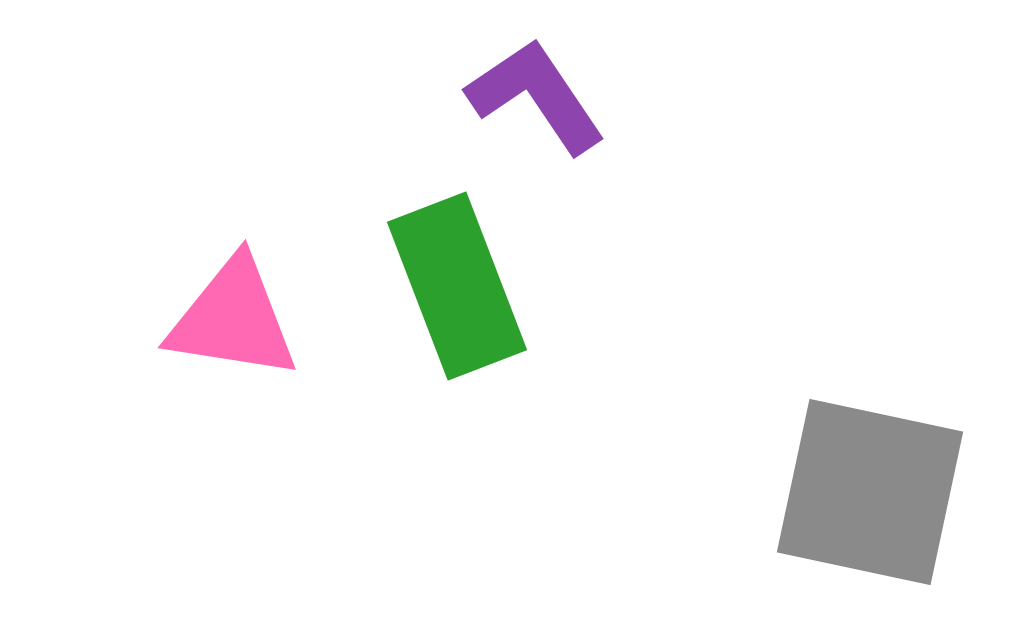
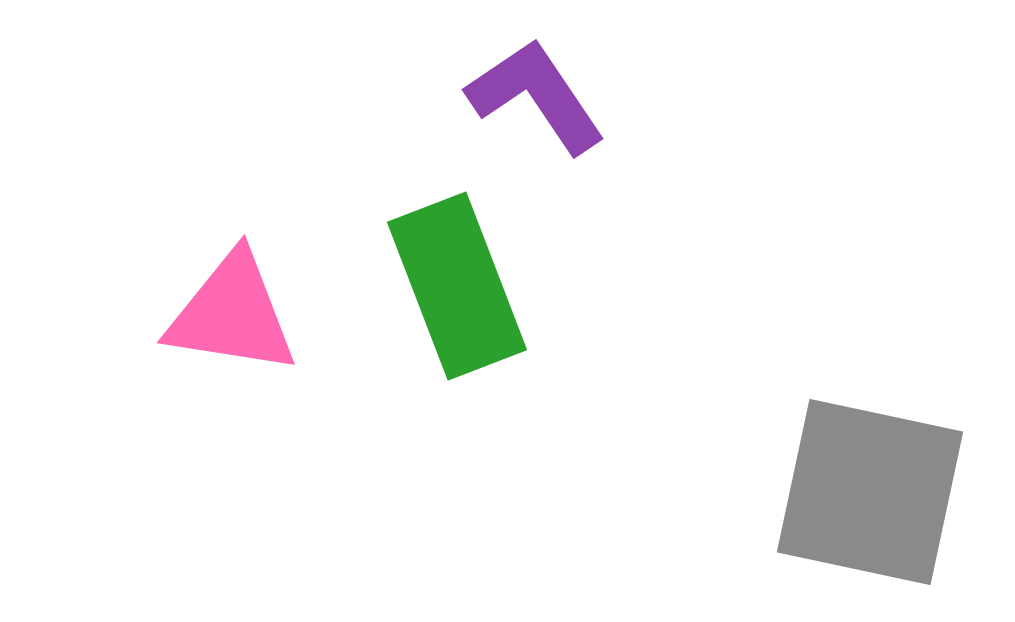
pink triangle: moved 1 px left, 5 px up
